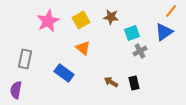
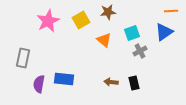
orange line: rotated 48 degrees clockwise
brown star: moved 3 px left, 5 px up; rotated 14 degrees counterclockwise
orange triangle: moved 21 px right, 8 px up
gray rectangle: moved 2 px left, 1 px up
blue rectangle: moved 6 px down; rotated 30 degrees counterclockwise
brown arrow: rotated 24 degrees counterclockwise
purple semicircle: moved 23 px right, 6 px up
